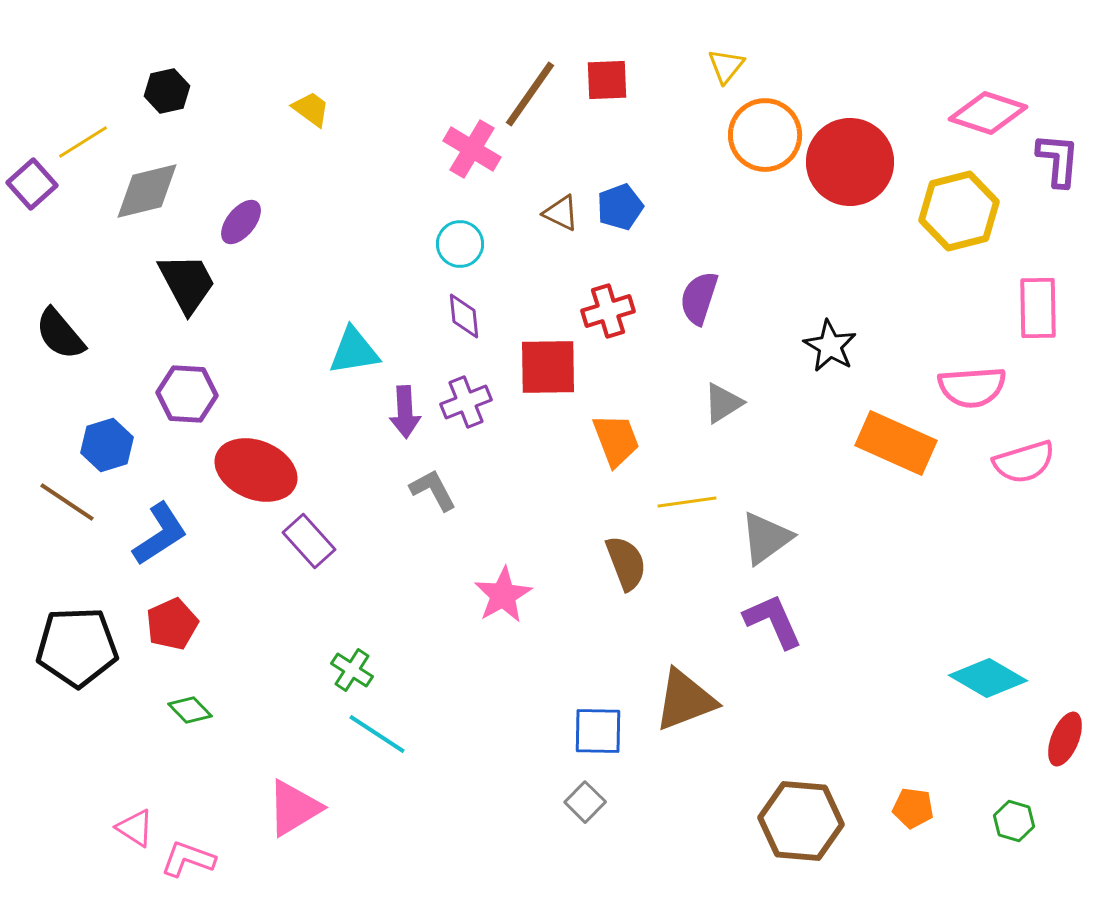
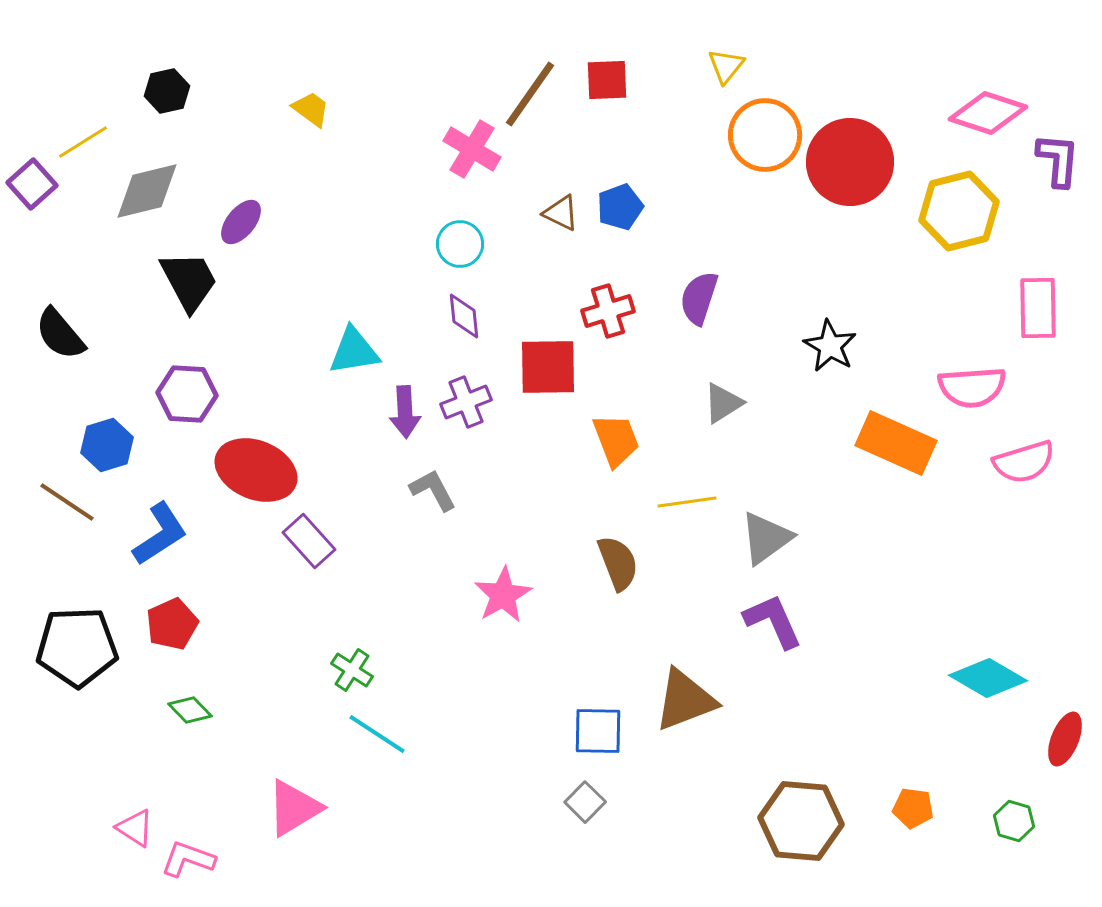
black trapezoid at (187, 283): moved 2 px right, 2 px up
brown semicircle at (626, 563): moved 8 px left
